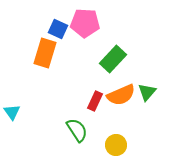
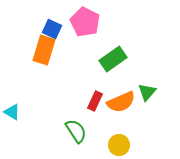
pink pentagon: moved 1 px up; rotated 24 degrees clockwise
blue square: moved 6 px left
orange rectangle: moved 1 px left, 3 px up
green rectangle: rotated 12 degrees clockwise
orange semicircle: moved 7 px down
cyan triangle: rotated 24 degrees counterclockwise
green semicircle: moved 1 px left, 1 px down
yellow circle: moved 3 px right
